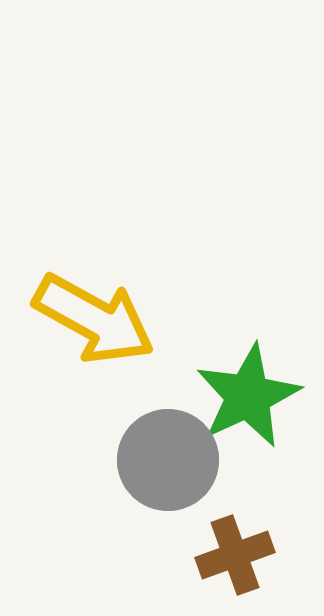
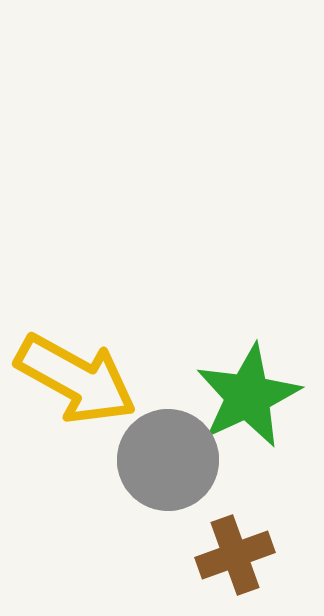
yellow arrow: moved 18 px left, 60 px down
